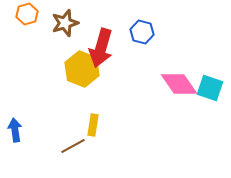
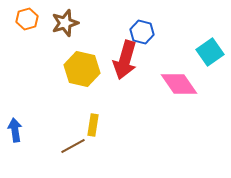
orange hexagon: moved 5 px down
red arrow: moved 24 px right, 12 px down
yellow hexagon: rotated 8 degrees counterclockwise
cyan square: moved 36 px up; rotated 36 degrees clockwise
